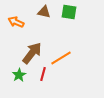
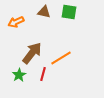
orange arrow: rotated 49 degrees counterclockwise
